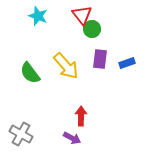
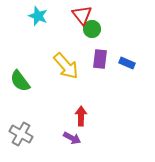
blue rectangle: rotated 42 degrees clockwise
green semicircle: moved 10 px left, 8 px down
